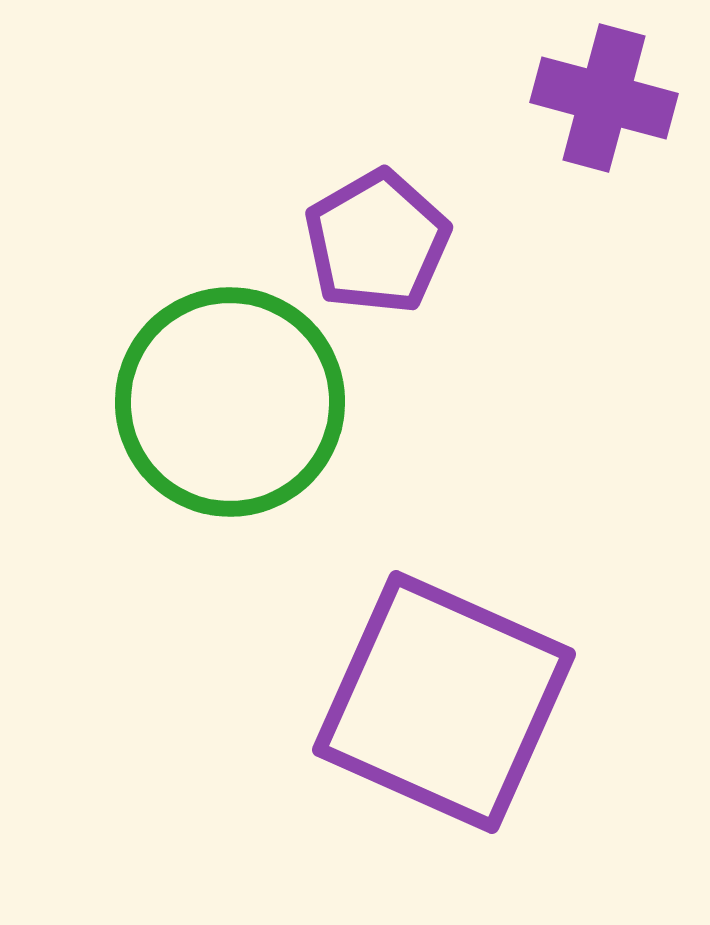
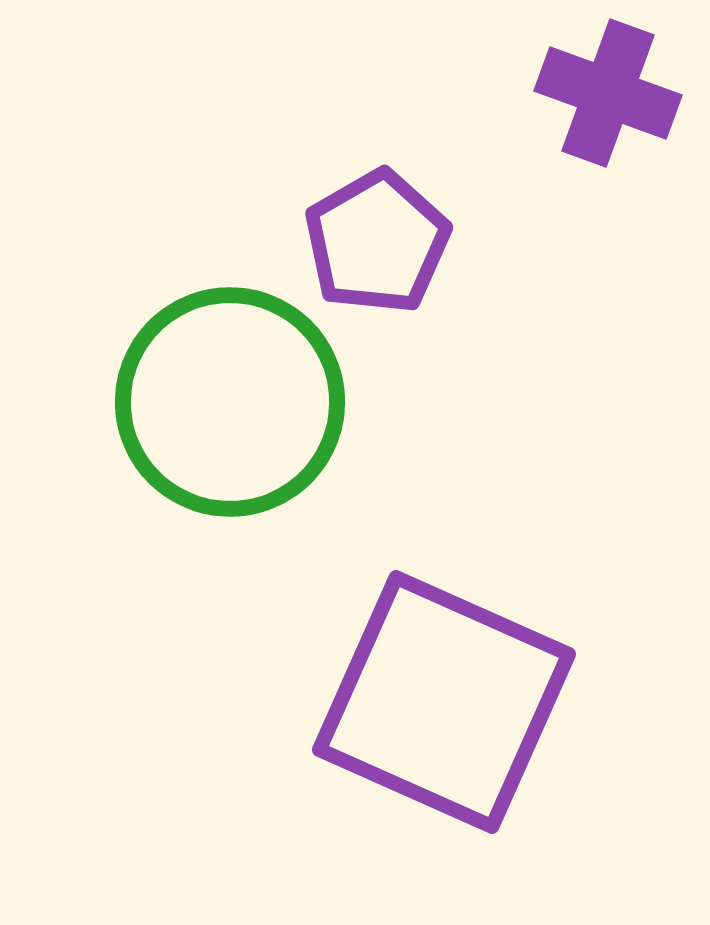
purple cross: moved 4 px right, 5 px up; rotated 5 degrees clockwise
